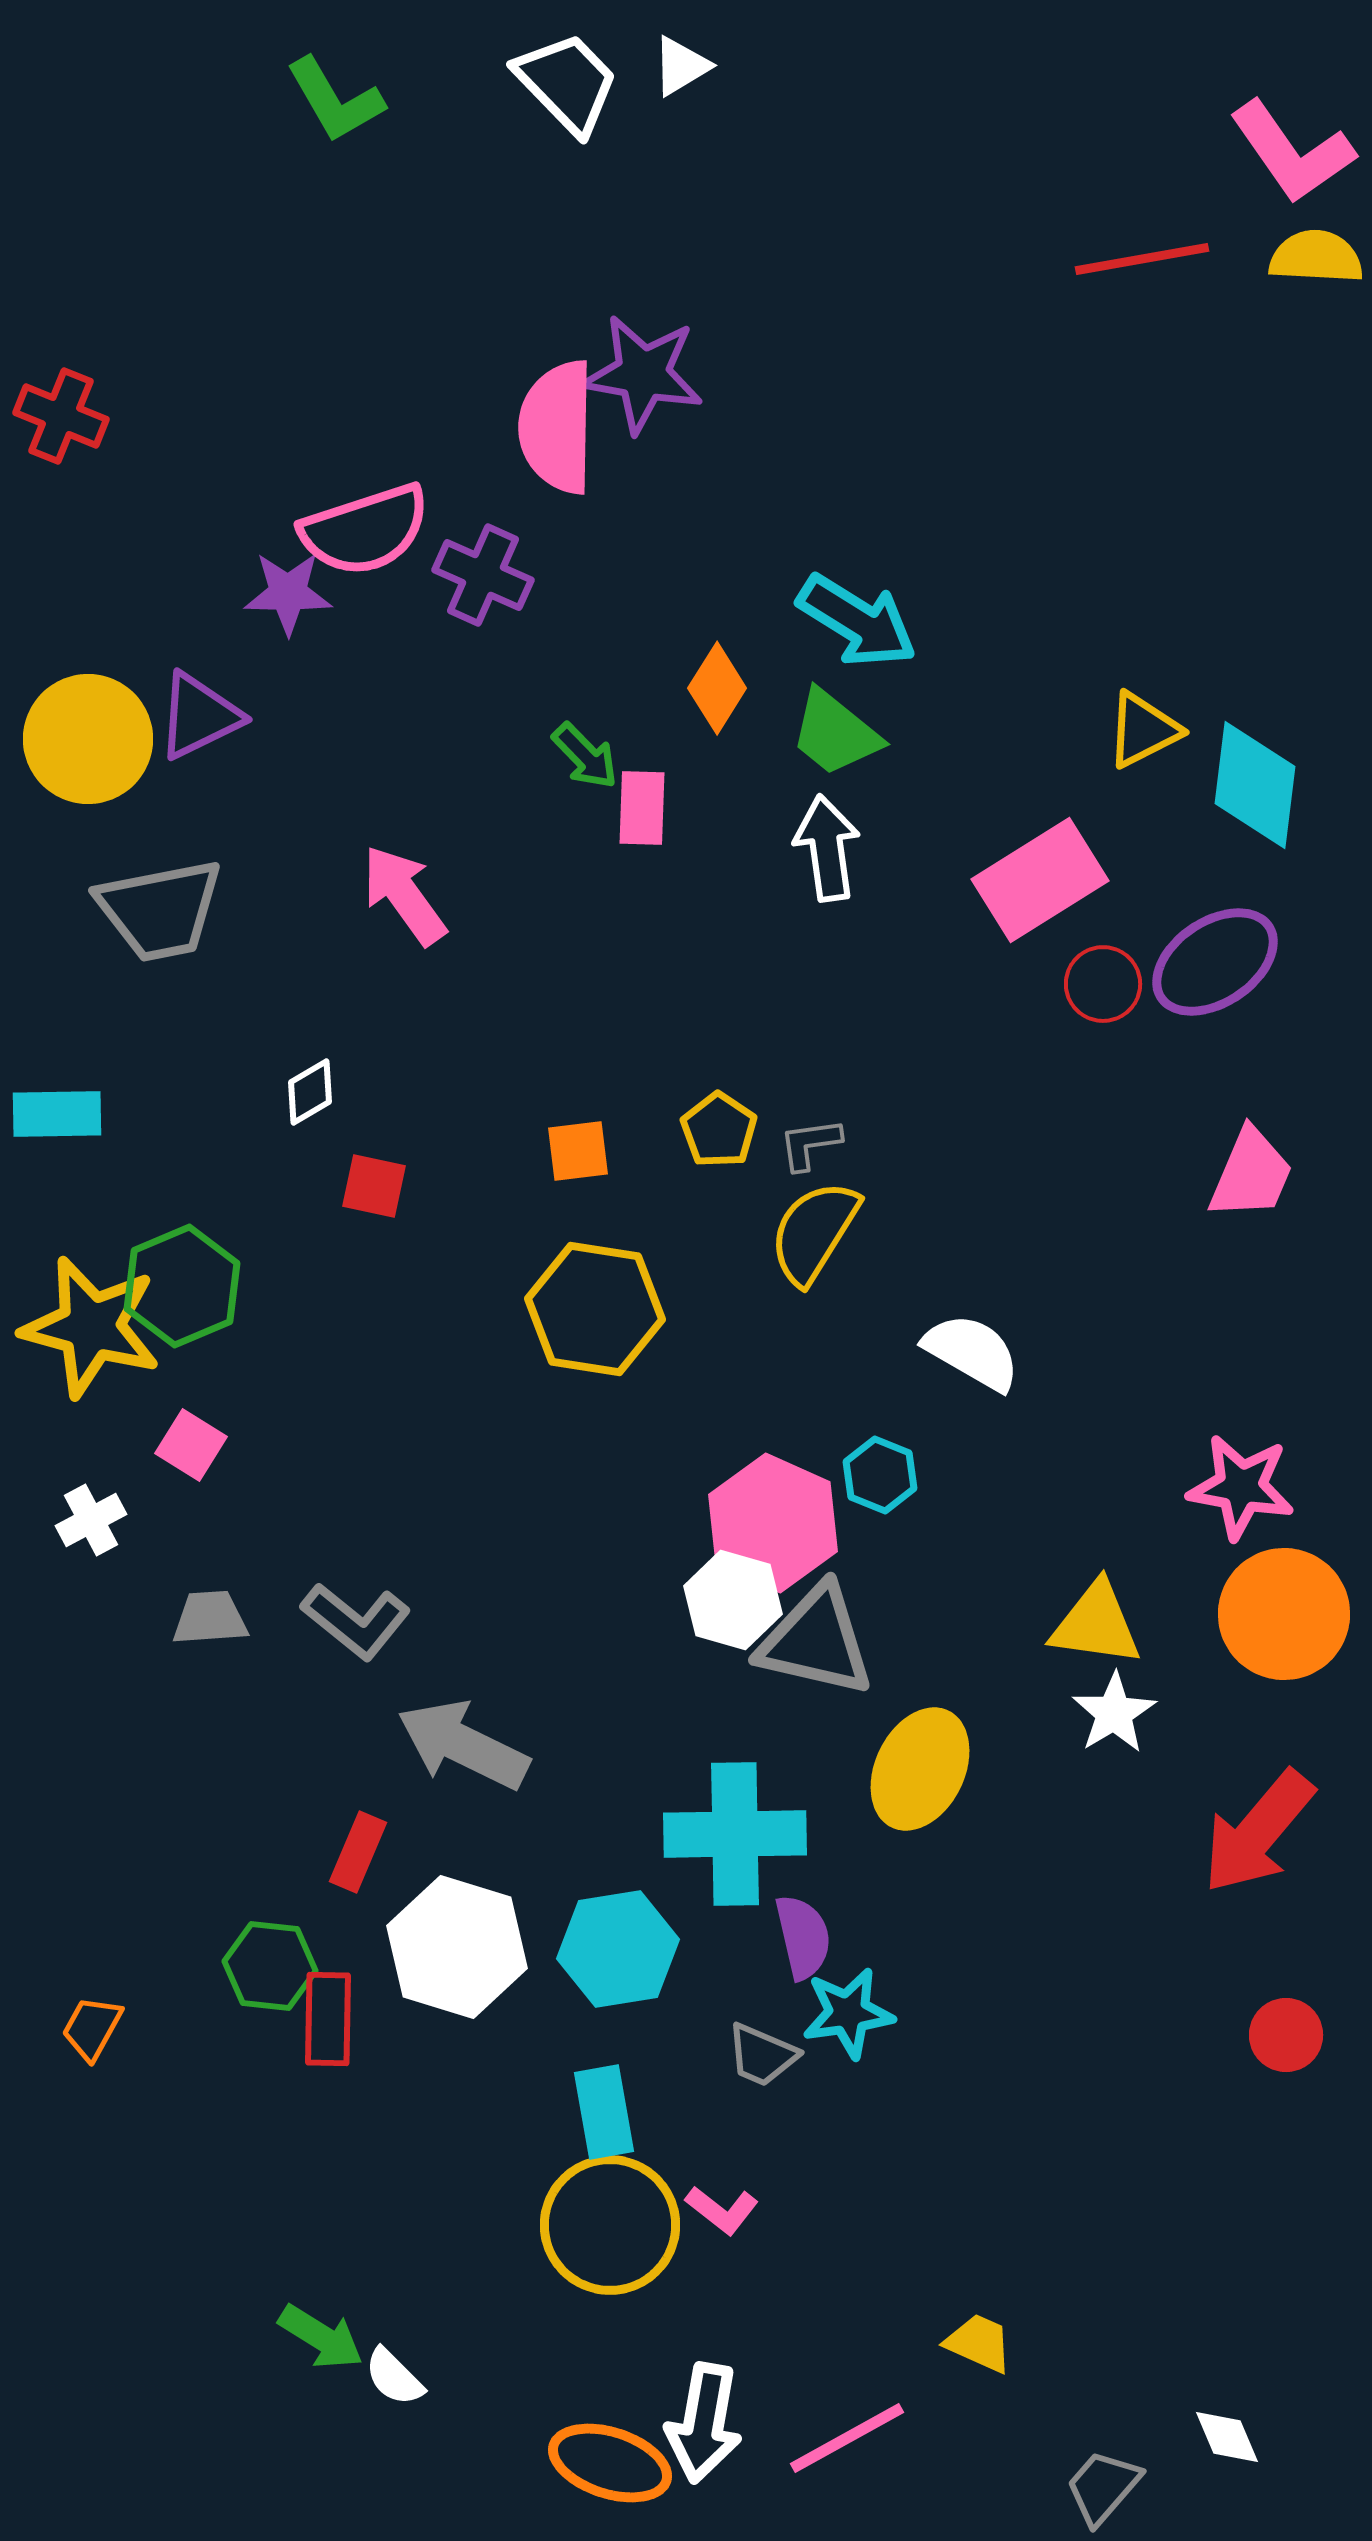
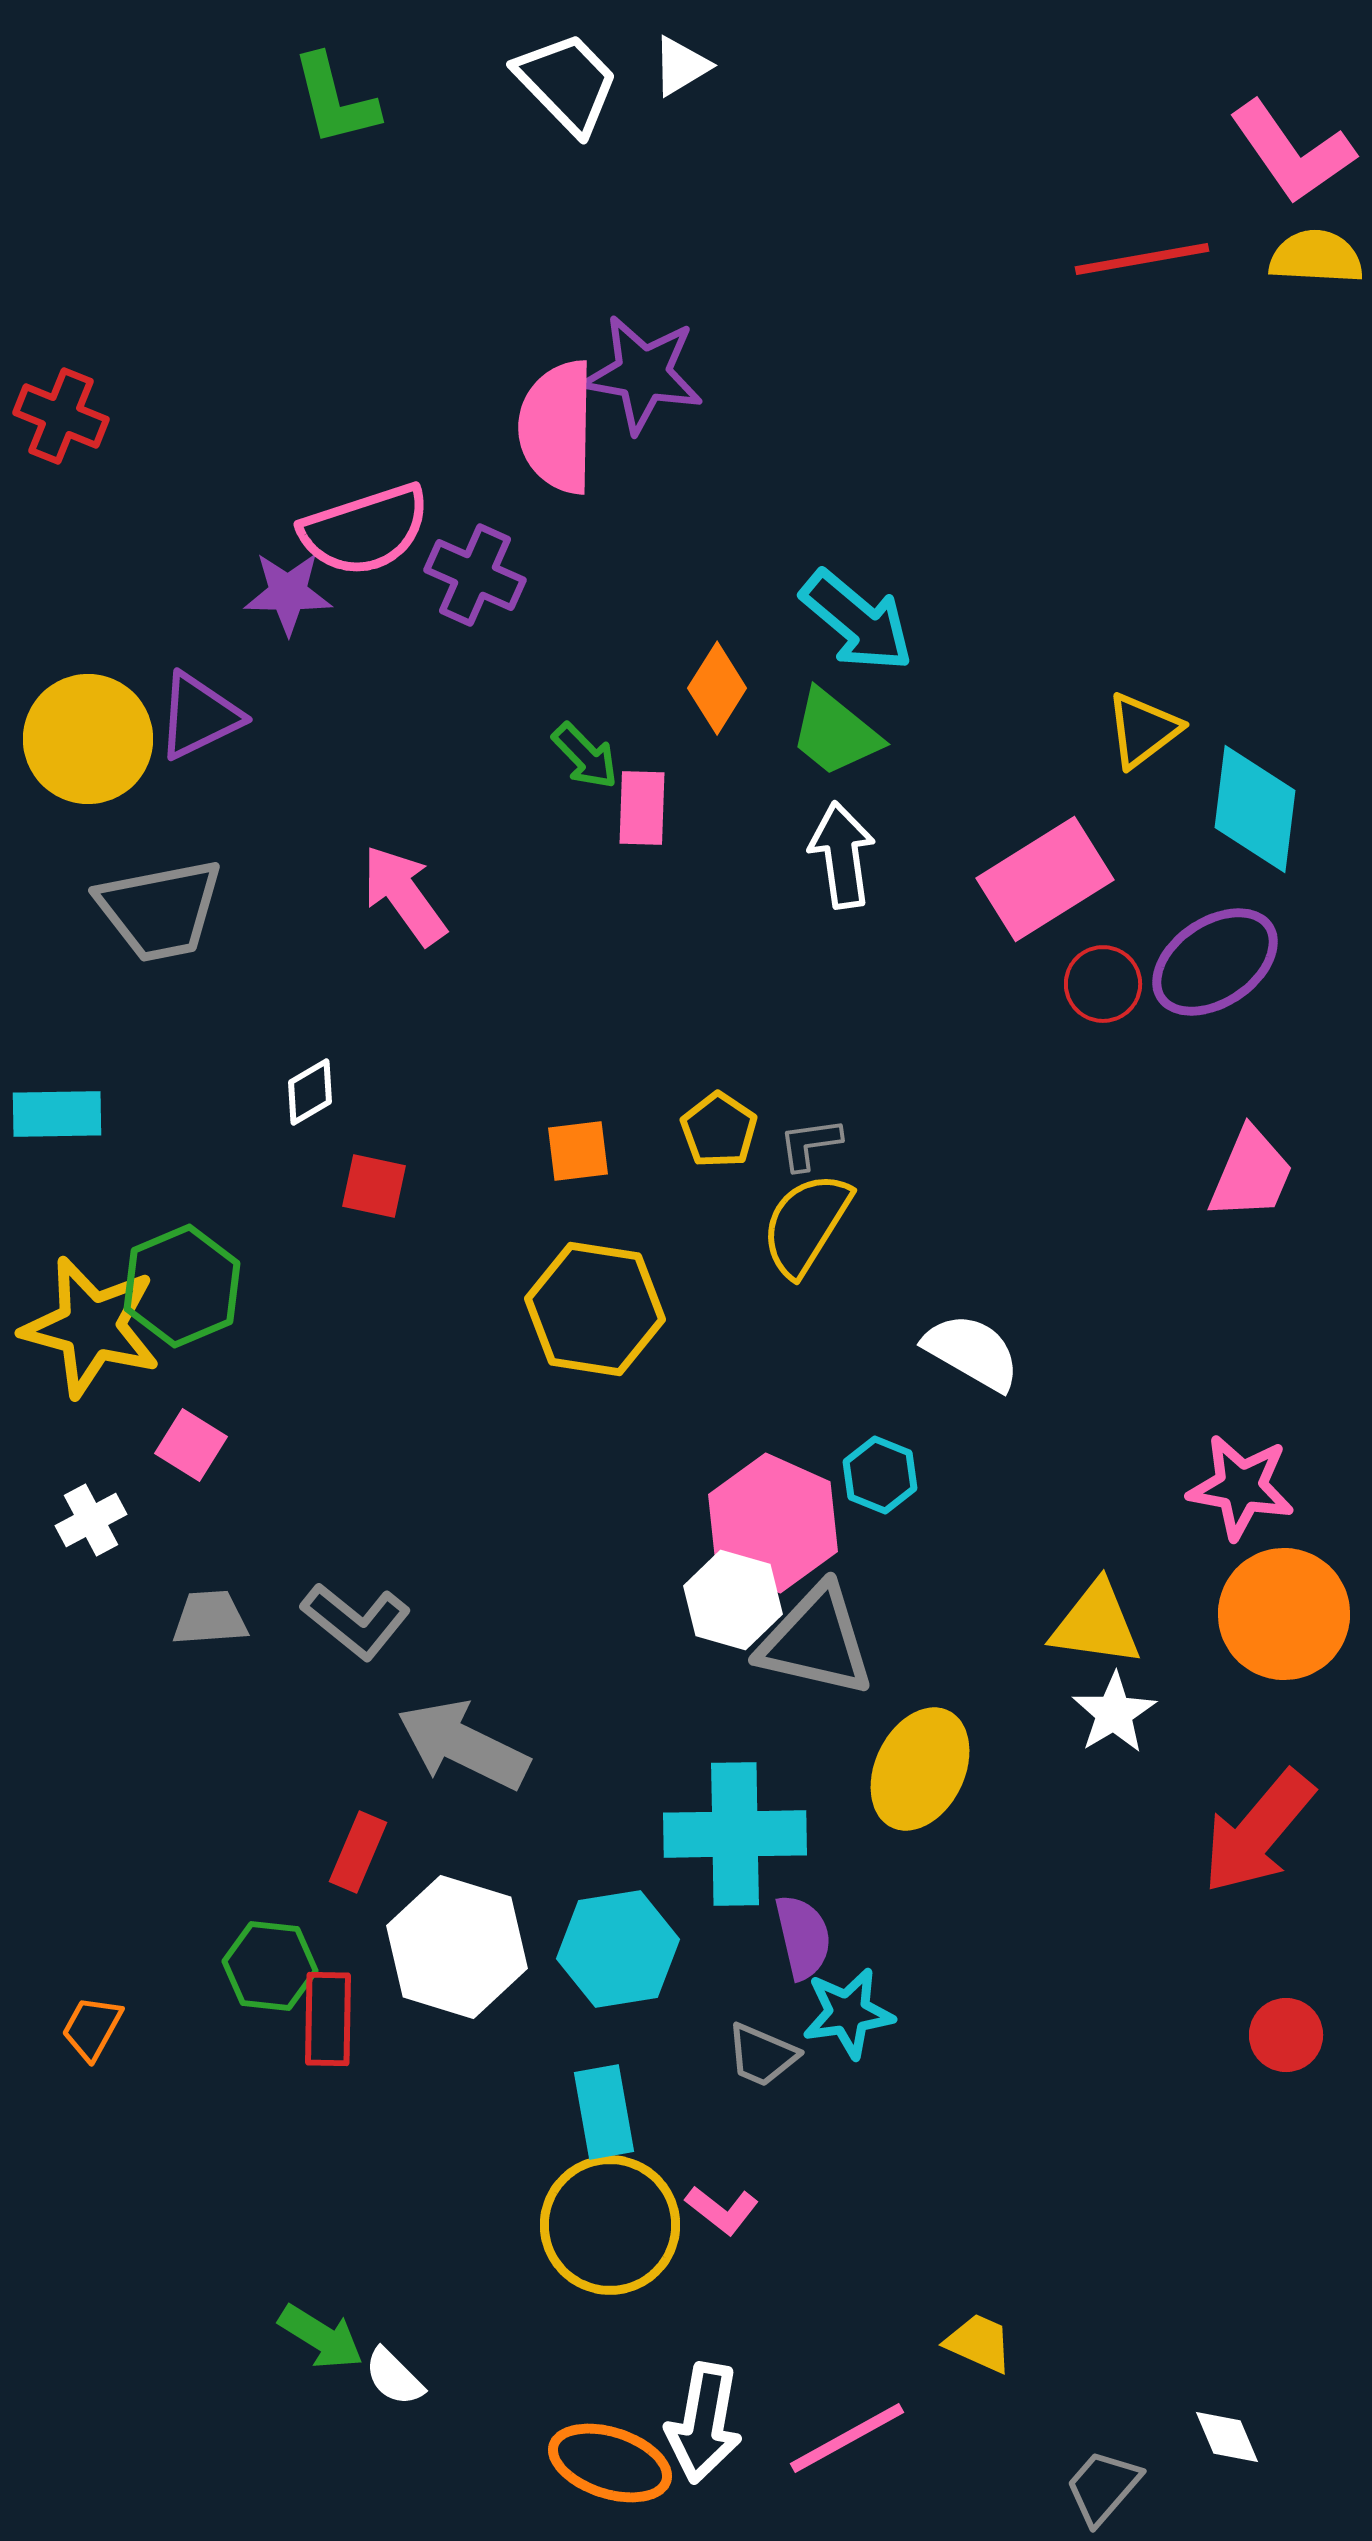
green L-shape at (335, 100): rotated 16 degrees clockwise
purple cross at (483, 575): moved 8 px left
cyan arrow at (857, 621): rotated 8 degrees clockwise
yellow triangle at (1143, 730): rotated 10 degrees counterclockwise
cyan diamond at (1255, 785): moved 24 px down
white arrow at (827, 848): moved 15 px right, 7 px down
pink rectangle at (1040, 880): moved 5 px right, 1 px up
yellow semicircle at (814, 1232): moved 8 px left, 8 px up
